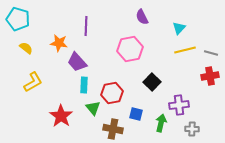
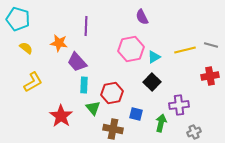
cyan triangle: moved 25 px left, 29 px down; rotated 16 degrees clockwise
pink hexagon: moved 1 px right
gray line: moved 8 px up
gray cross: moved 2 px right, 3 px down; rotated 24 degrees counterclockwise
